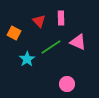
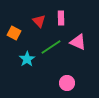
pink circle: moved 1 px up
